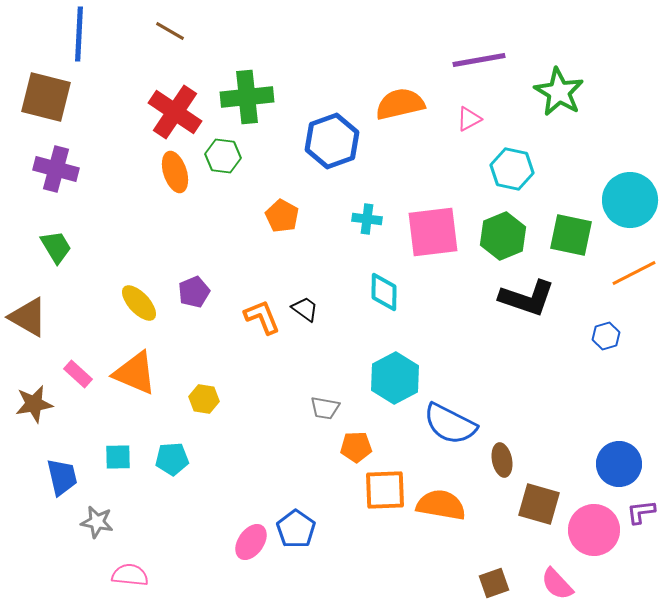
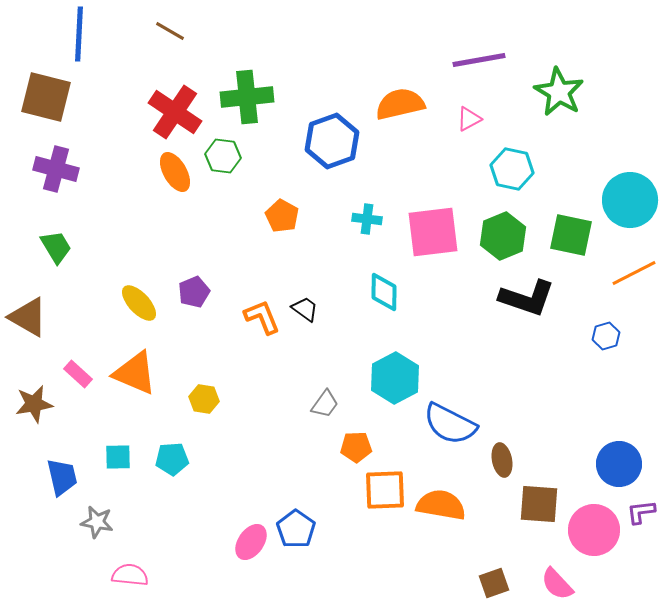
orange ellipse at (175, 172): rotated 12 degrees counterclockwise
gray trapezoid at (325, 408): moved 4 px up; rotated 64 degrees counterclockwise
brown square at (539, 504): rotated 12 degrees counterclockwise
